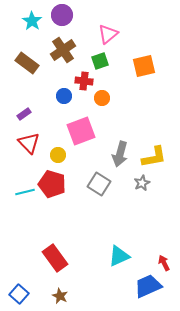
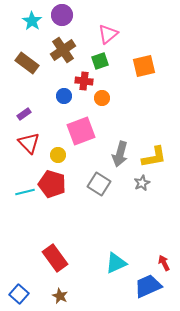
cyan triangle: moved 3 px left, 7 px down
